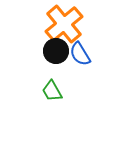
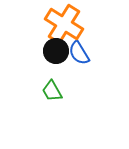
orange cross: rotated 18 degrees counterclockwise
blue semicircle: moved 1 px left, 1 px up
